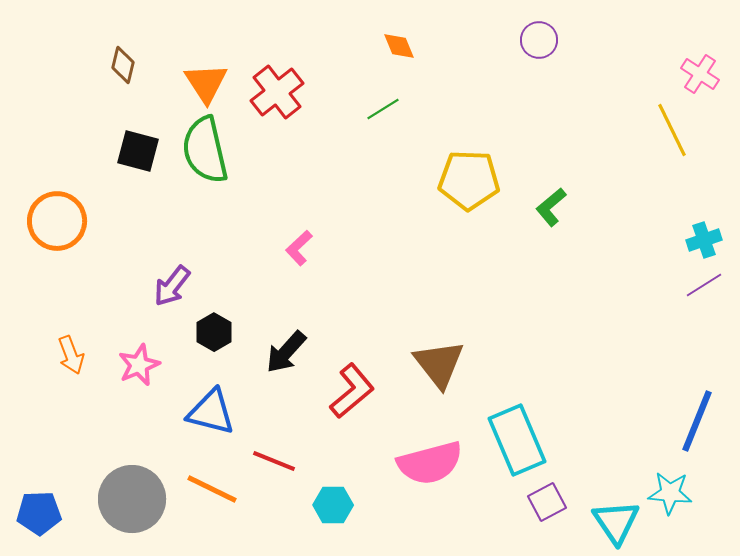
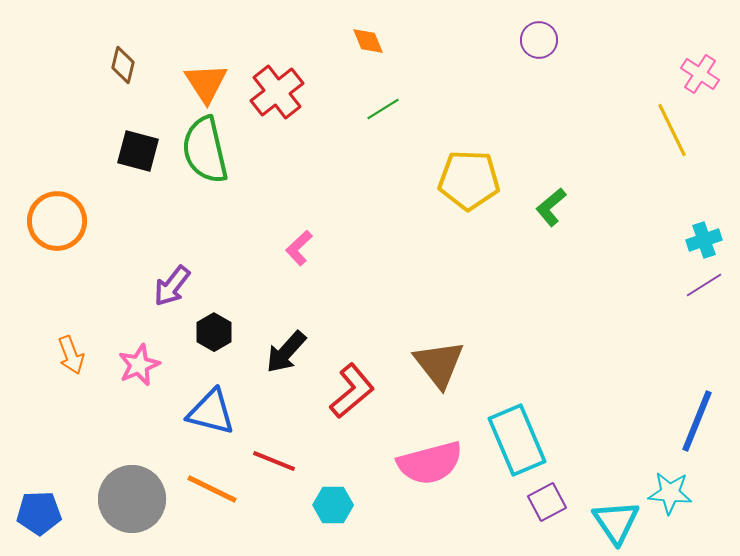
orange diamond: moved 31 px left, 5 px up
